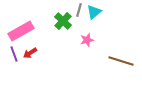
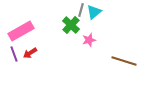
gray line: moved 2 px right
green cross: moved 8 px right, 4 px down
pink star: moved 2 px right
brown line: moved 3 px right
